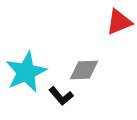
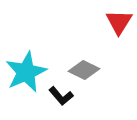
red triangle: rotated 36 degrees counterclockwise
gray diamond: rotated 28 degrees clockwise
